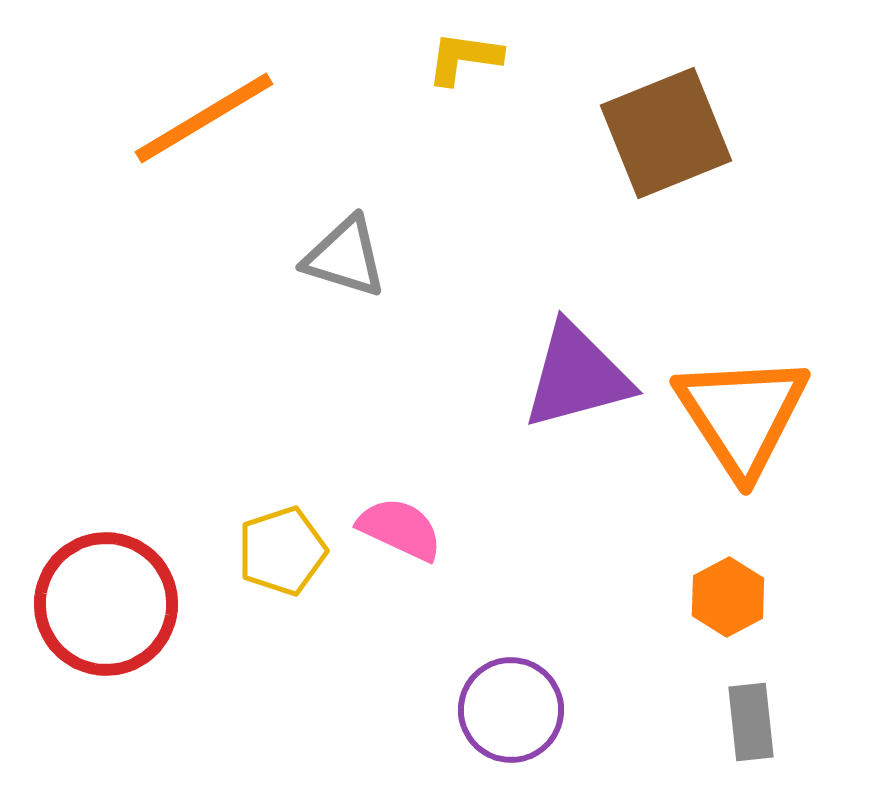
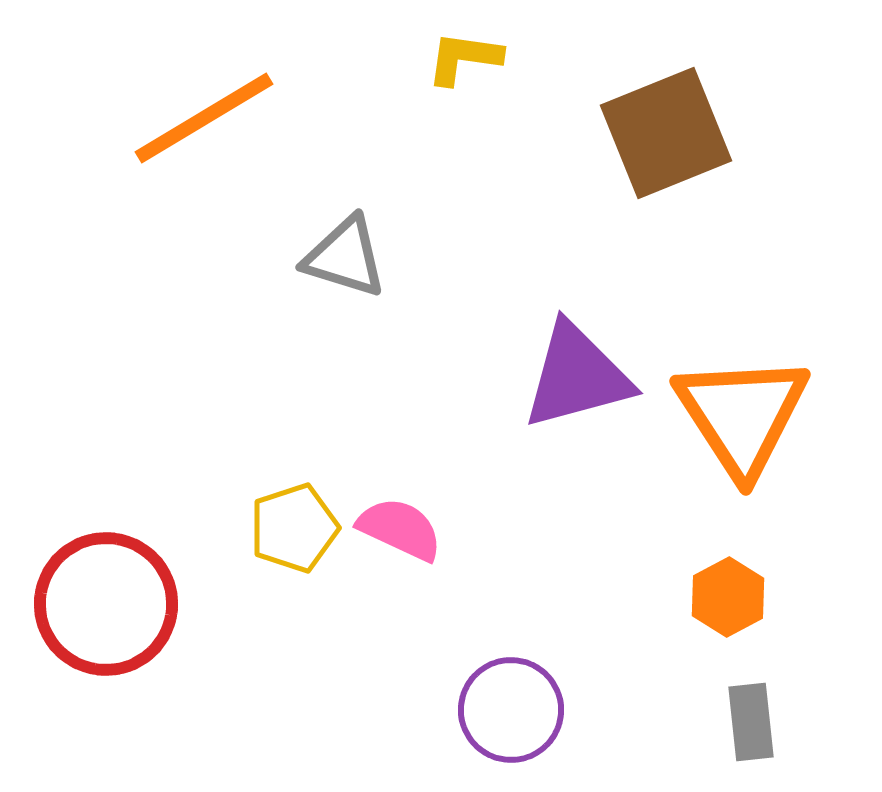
yellow pentagon: moved 12 px right, 23 px up
